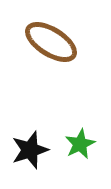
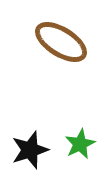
brown ellipse: moved 10 px right
